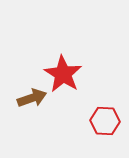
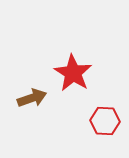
red star: moved 10 px right, 1 px up
